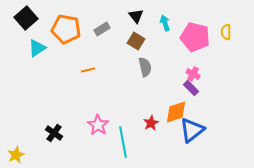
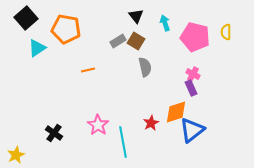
gray rectangle: moved 16 px right, 12 px down
purple rectangle: rotated 21 degrees clockwise
